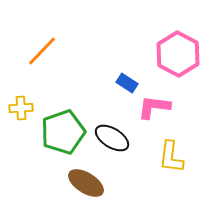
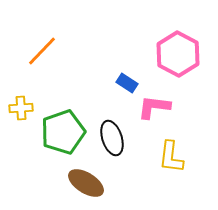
black ellipse: rotated 40 degrees clockwise
